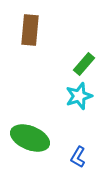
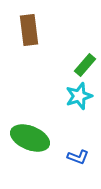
brown rectangle: moved 1 px left; rotated 12 degrees counterclockwise
green rectangle: moved 1 px right, 1 px down
blue L-shape: rotated 100 degrees counterclockwise
